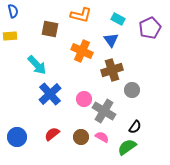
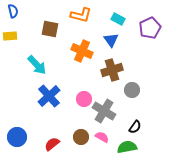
blue cross: moved 1 px left, 2 px down
red semicircle: moved 10 px down
green semicircle: rotated 24 degrees clockwise
